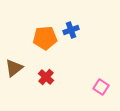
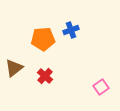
orange pentagon: moved 2 px left, 1 px down
red cross: moved 1 px left, 1 px up
pink square: rotated 21 degrees clockwise
